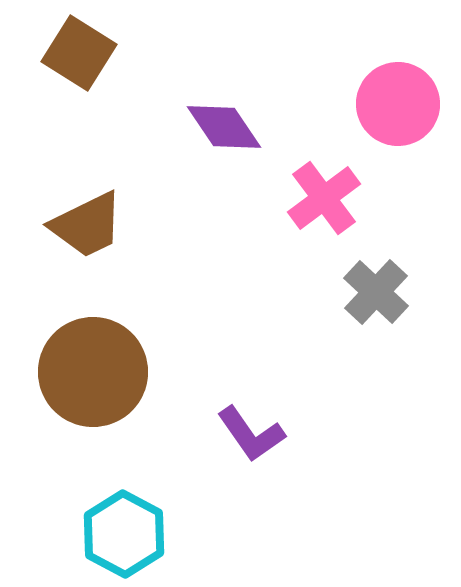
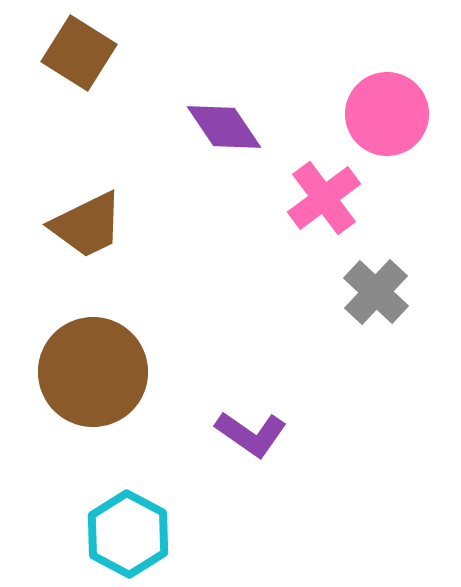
pink circle: moved 11 px left, 10 px down
purple L-shape: rotated 20 degrees counterclockwise
cyan hexagon: moved 4 px right
